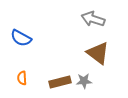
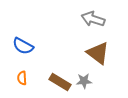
blue semicircle: moved 2 px right, 8 px down
brown rectangle: rotated 45 degrees clockwise
